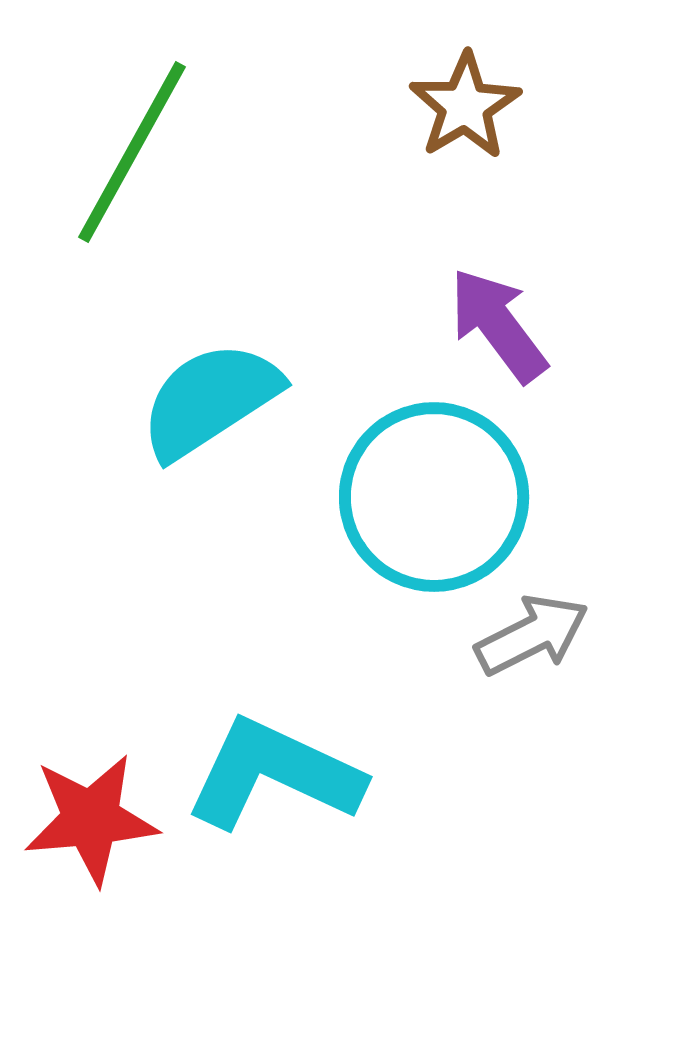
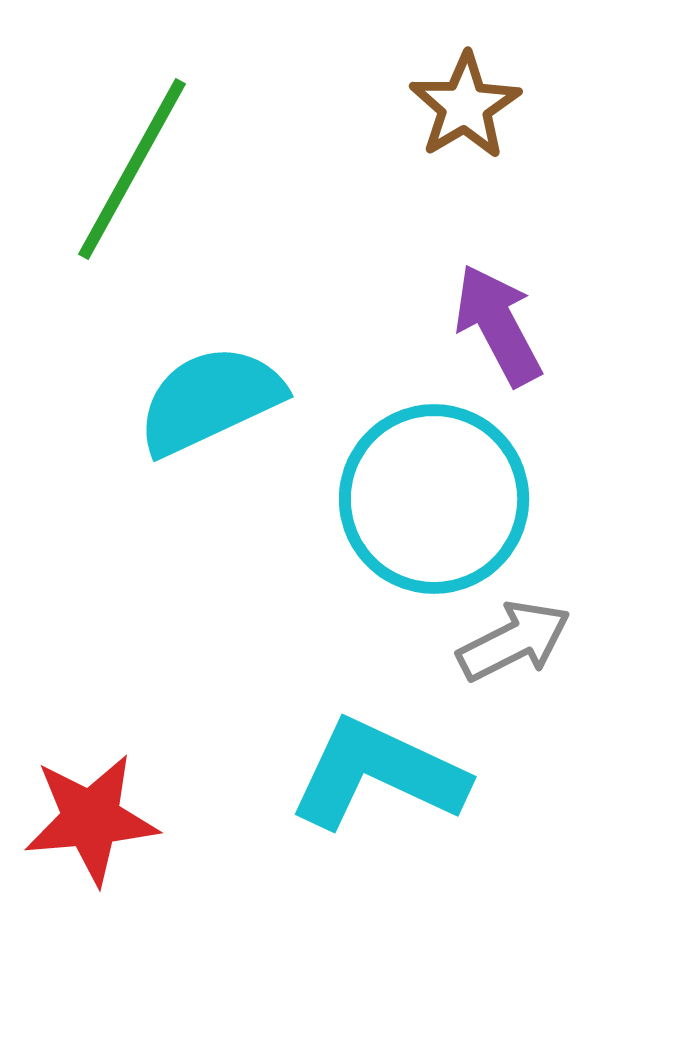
green line: moved 17 px down
purple arrow: rotated 9 degrees clockwise
cyan semicircle: rotated 8 degrees clockwise
cyan circle: moved 2 px down
gray arrow: moved 18 px left, 6 px down
cyan L-shape: moved 104 px right
